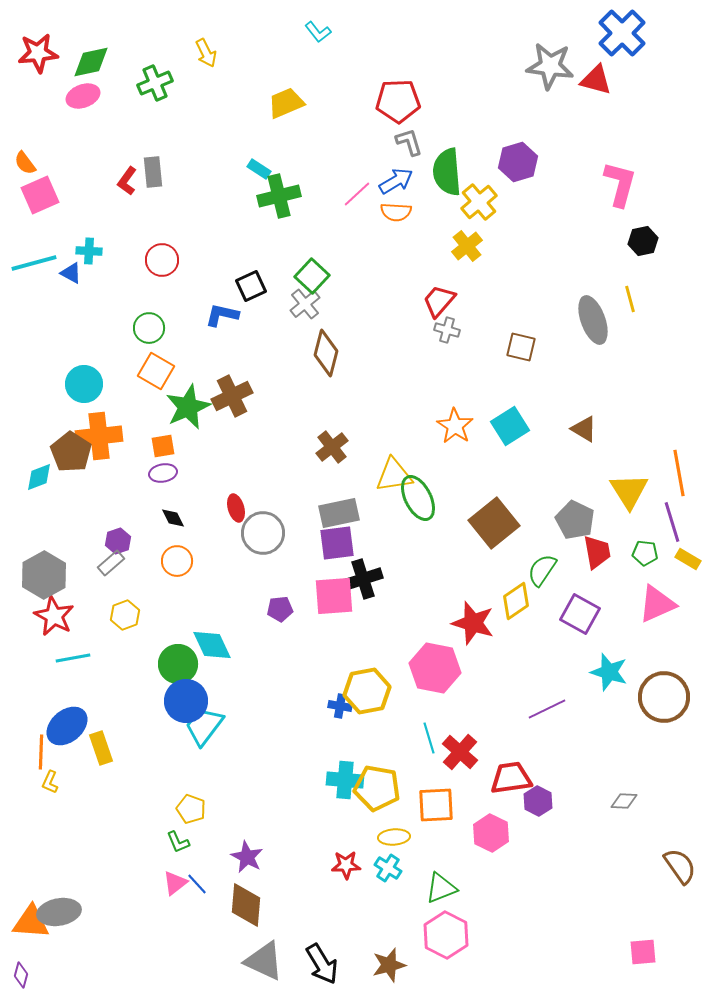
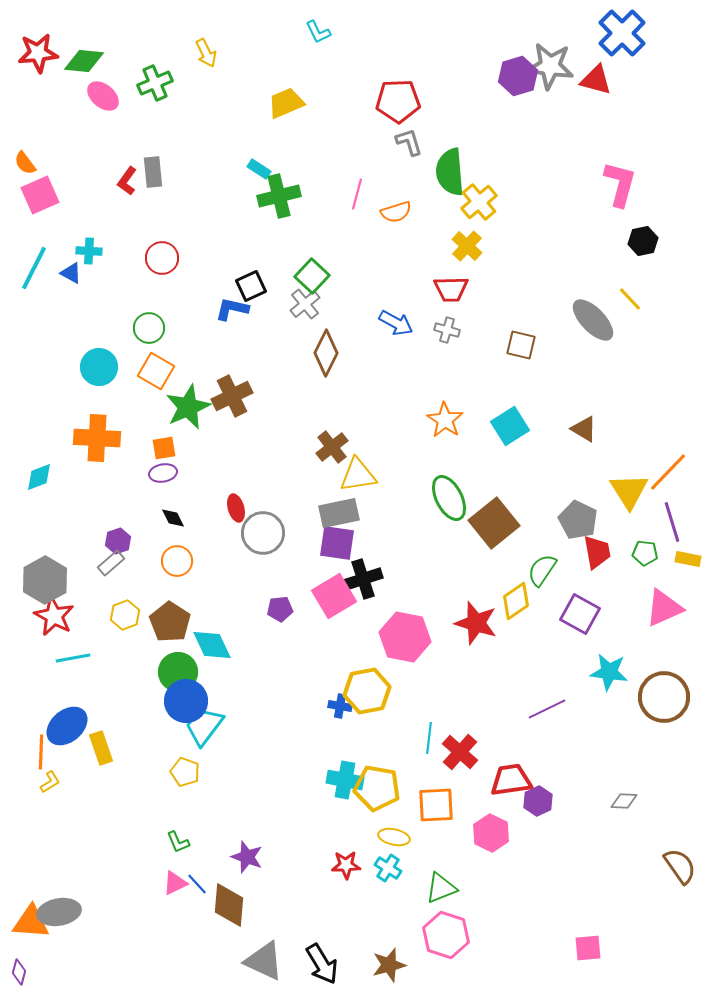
cyan L-shape at (318, 32): rotated 12 degrees clockwise
green diamond at (91, 62): moved 7 px left, 1 px up; rotated 18 degrees clockwise
pink ellipse at (83, 96): moved 20 px right; rotated 60 degrees clockwise
purple hexagon at (518, 162): moved 86 px up
green semicircle at (447, 172): moved 3 px right
blue arrow at (396, 181): moved 142 px down; rotated 60 degrees clockwise
pink line at (357, 194): rotated 32 degrees counterclockwise
orange semicircle at (396, 212): rotated 20 degrees counterclockwise
yellow cross at (467, 246): rotated 8 degrees counterclockwise
red circle at (162, 260): moved 2 px up
cyan line at (34, 263): moved 5 px down; rotated 48 degrees counterclockwise
yellow line at (630, 299): rotated 28 degrees counterclockwise
red trapezoid at (439, 301): moved 12 px right, 12 px up; rotated 132 degrees counterclockwise
blue L-shape at (222, 315): moved 10 px right, 6 px up
gray ellipse at (593, 320): rotated 24 degrees counterclockwise
brown square at (521, 347): moved 2 px up
brown diamond at (326, 353): rotated 12 degrees clockwise
cyan circle at (84, 384): moved 15 px right, 17 px up
orange star at (455, 426): moved 10 px left, 6 px up
orange cross at (99, 436): moved 2 px left, 2 px down; rotated 9 degrees clockwise
orange square at (163, 446): moved 1 px right, 2 px down
brown pentagon at (71, 452): moved 99 px right, 170 px down
orange line at (679, 473): moved 11 px left, 1 px up; rotated 54 degrees clockwise
yellow triangle at (394, 475): moved 36 px left
green ellipse at (418, 498): moved 31 px right
gray pentagon at (575, 520): moved 3 px right
purple square at (337, 543): rotated 15 degrees clockwise
yellow rectangle at (688, 559): rotated 20 degrees counterclockwise
gray hexagon at (44, 575): moved 1 px right, 5 px down
pink square at (334, 596): rotated 27 degrees counterclockwise
pink triangle at (657, 604): moved 7 px right, 4 px down
red star at (473, 623): moved 3 px right
green circle at (178, 664): moved 8 px down
pink hexagon at (435, 668): moved 30 px left, 31 px up
cyan star at (609, 672): rotated 9 degrees counterclockwise
cyan line at (429, 738): rotated 24 degrees clockwise
red trapezoid at (511, 778): moved 2 px down
cyan cross at (345, 780): rotated 6 degrees clockwise
yellow L-shape at (50, 782): rotated 145 degrees counterclockwise
purple hexagon at (538, 801): rotated 8 degrees clockwise
yellow pentagon at (191, 809): moved 6 px left, 37 px up
yellow ellipse at (394, 837): rotated 16 degrees clockwise
purple star at (247, 857): rotated 8 degrees counterclockwise
pink triangle at (175, 883): rotated 12 degrees clockwise
brown diamond at (246, 905): moved 17 px left
pink hexagon at (446, 935): rotated 9 degrees counterclockwise
pink square at (643, 952): moved 55 px left, 4 px up
purple diamond at (21, 975): moved 2 px left, 3 px up
